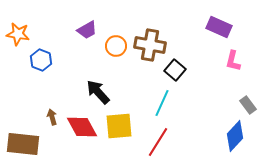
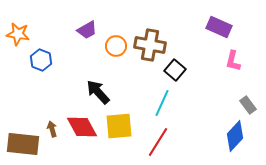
brown arrow: moved 12 px down
